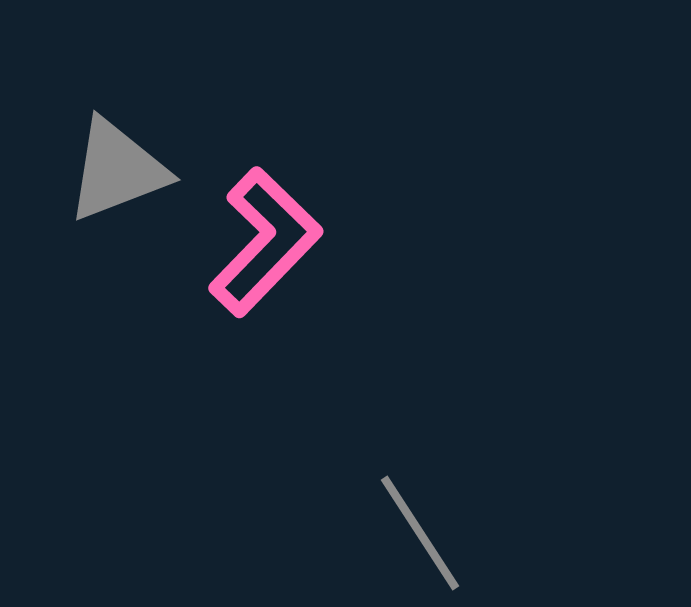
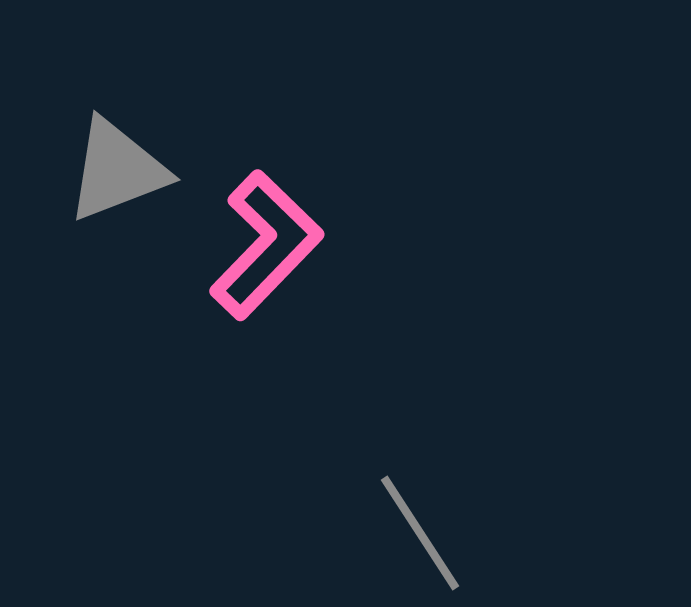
pink L-shape: moved 1 px right, 3 px down
